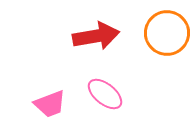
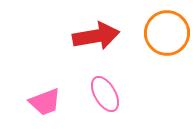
pink ellipse: rotated 21 degrees clockwise
pink trapezoid: moved 5 px left, 2 px up
